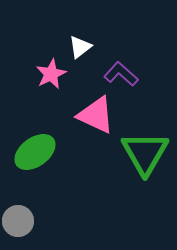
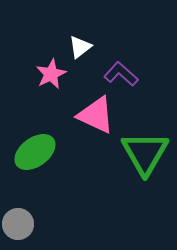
gray circle: moved 3 px down
